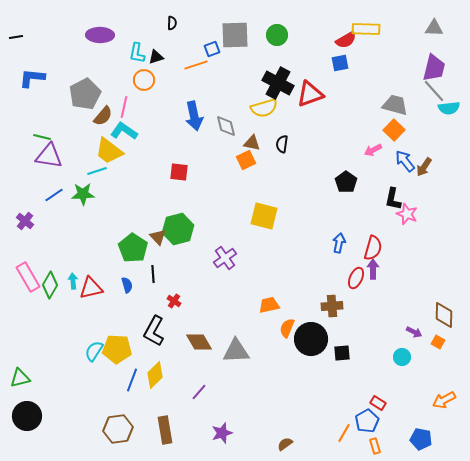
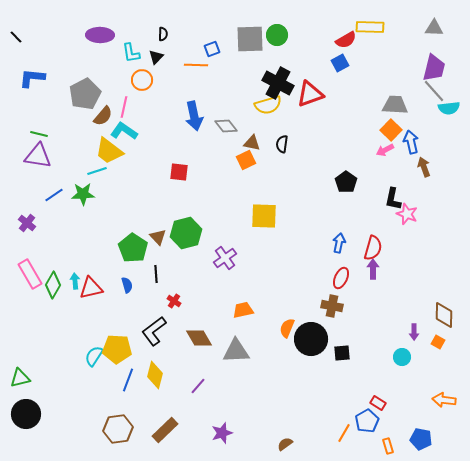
black semicircle at (172, 23): moved 9 px left, 11 px down
yellow rectangle at (366, 29): moved 4 px right, 2 px up
gray square at (235, 35): moved 15 px right, 4 px down
black line at (16, 37): rotated 56 degrees clockwise
cyan L-shape at (137, 53): moved 6 px left; rotated 20 degrees counterclockwise
black triangle at (156, 57): rotated 28 degrees counterclockwise
blue square at (340, 63): rotated 18 degrees counterclockwise
orange line at (196, 65): rotated 20 degrees clockwise
orange circle at (144, 80): moved 2 px left
gray trapezoid at (395, 105): rotated 12 degrees counterclockwise
yellow semicircle at (264, 108): moved 4 px right, 3 px up
gray diamond at (226, 126): rotated 25 degrees counterclockwise
orange square at (394, 130): moved 3 px left
green line at (42, 137): moved 3 px left, 3 px up
pink arrow at (373, 150): moved 12 px right
purple triangle at (49, 156): moved 11 px left
blue arrow at (405, 161): moved 6 px right, 19 px up; rotated 25 degrees clockwise
brown arrow at (424, 167): rotated 126 degrees clockwise
yellow square at (264, 216): rotated 12 degrees counterclockwise
purple cross at (25, 221): moved 2 px right, 2 px down
green hexagon at (178, 229): moved 8 px right, 4 px down
black line at (153, 274): moved 3 px right
pink rectangle at (28, 277): moved 2 px right, 3 px up
red ellipse at (356, 278): moved 15 px left
cyan arrow at (73, 281): moved 2 px right
green diamond at (50, 285): moved 3 px right
orange trapezoid at (269, 305): moved 26 px left, 5 px down
brown cross at (332, 306): rotated 15 degrees clockwise
black L-shape at (154, 331): rotated 24 degrees clockwise
purple arrow at (414, 332): rotated 63 degrees clockwise
brown diamond at (199, 342): moved 4 px up
cyan semicircle at (94, 351): moved 5 px down
yellow diamond at (155, 375): rotated 32 degrees counterclockwise
blue line at (132, 380): moved 4 px left
purple line at (199, 392): moved 1 px left, 6 px up
orange arrow at (444, 400): rotated 35 degrees clockwise
black circle at (27, 416): moved 1 px left, 2 px up
brown rectangle at (165, 430): rotated 56 degrees clockwise
orange rectangle at (375, 446): moved 13 px right
